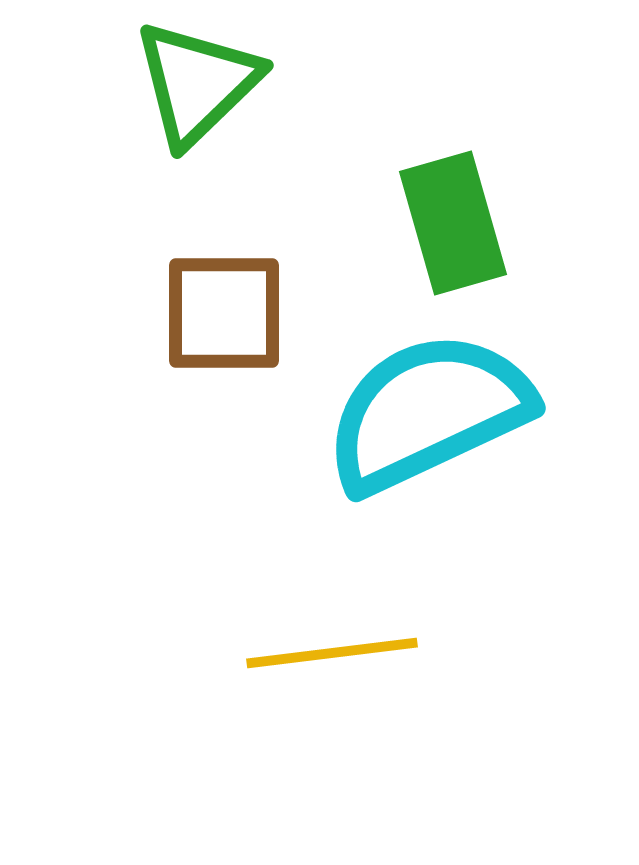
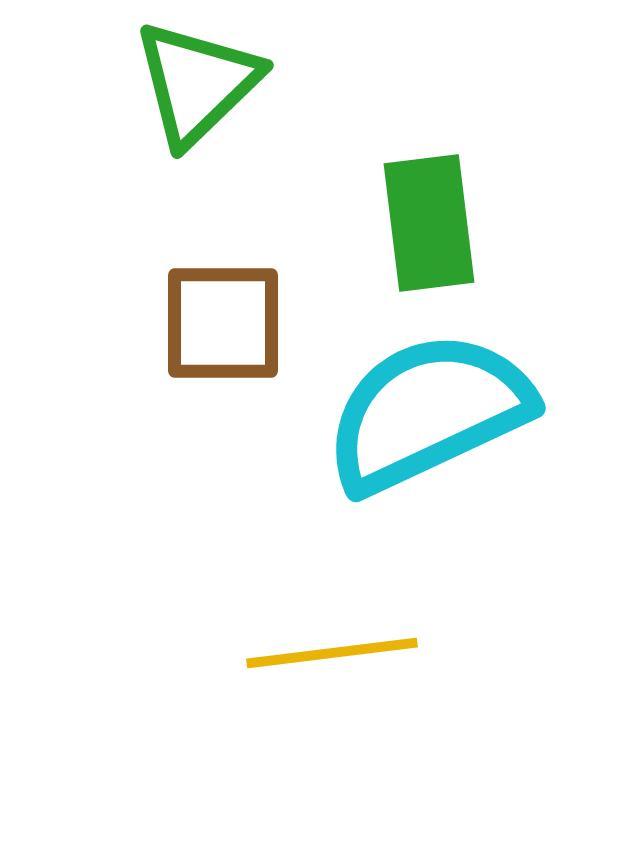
green rectangle: moved 24 px left; rotated 9 degrees clockwise
brown square: moved 1 px left, 10 px down
